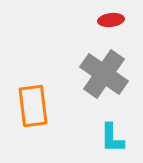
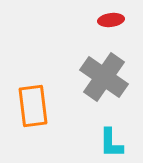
gray cross: moved 3 px down
cyan L-shape: moved 1 px left, 5 px down
